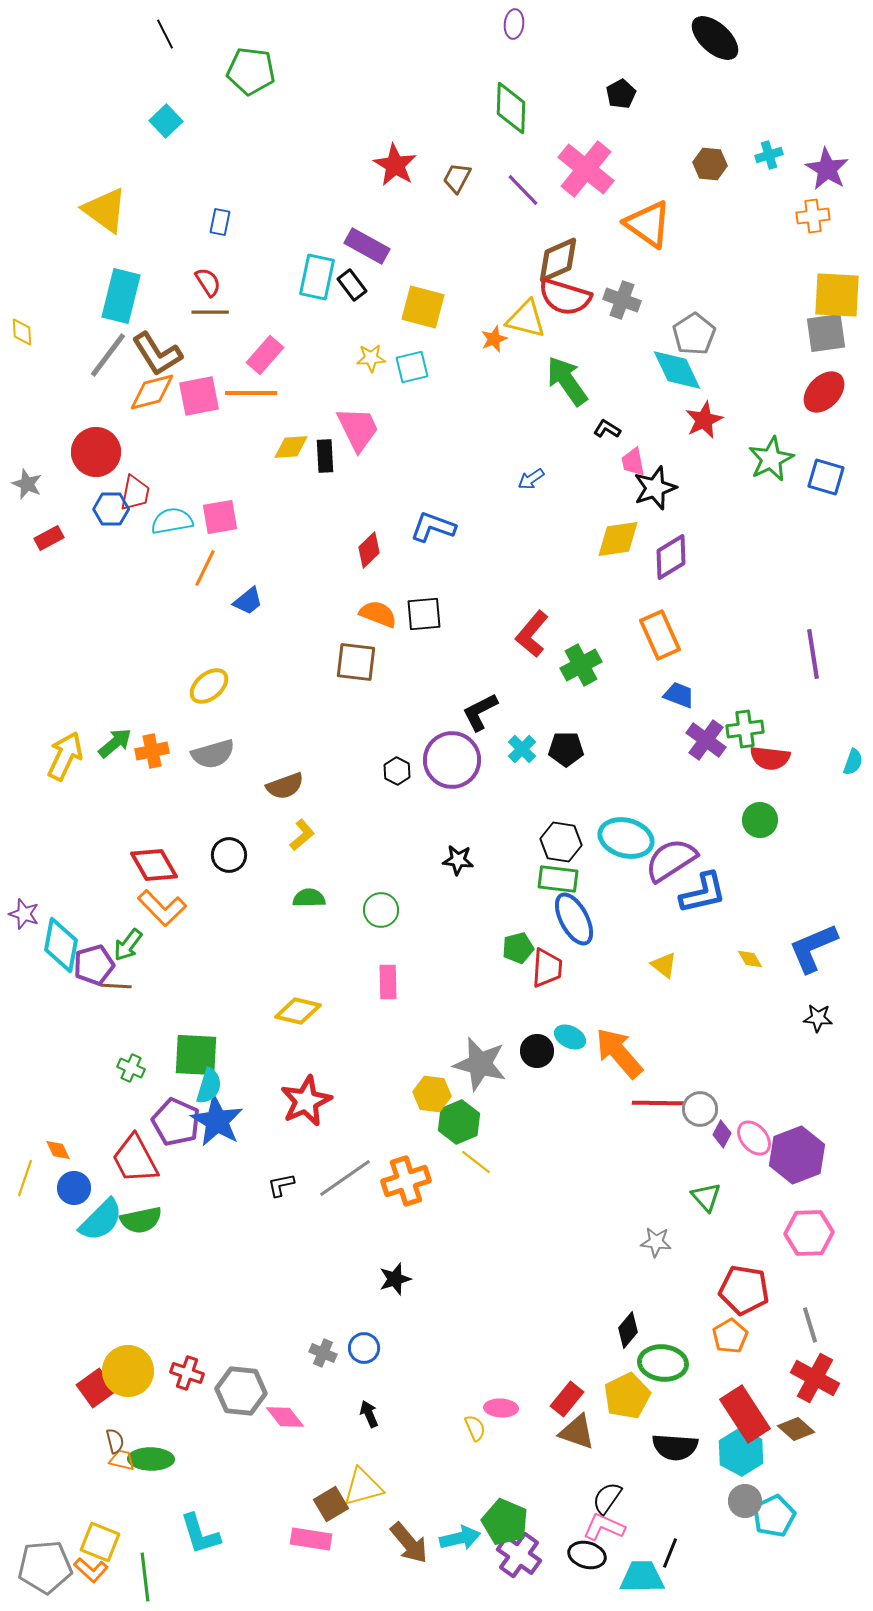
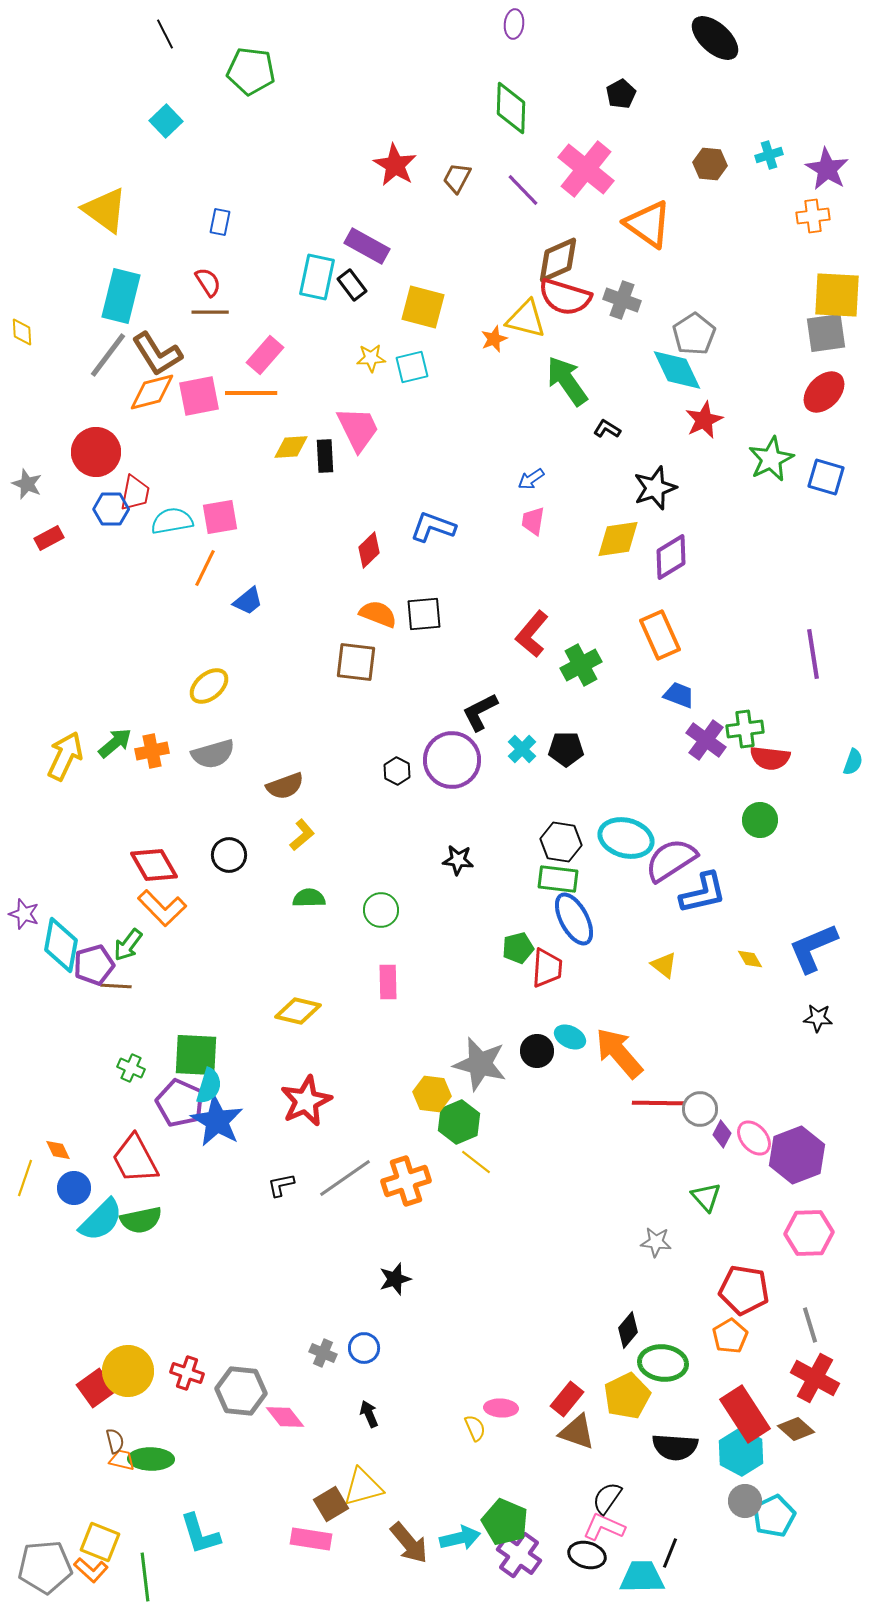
pink trapezoid at (633, 462): moved 100 px left, 59 px down; rotated 20 degrees clockwise
purple pentagon at (176, 1122): moved 4 px right, 19 px up
